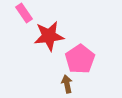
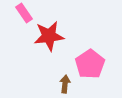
pink pentagon: moved 10 px right, 5 px down
brown arrow: moved 2 px left; rotated 18 degrees clockwise
